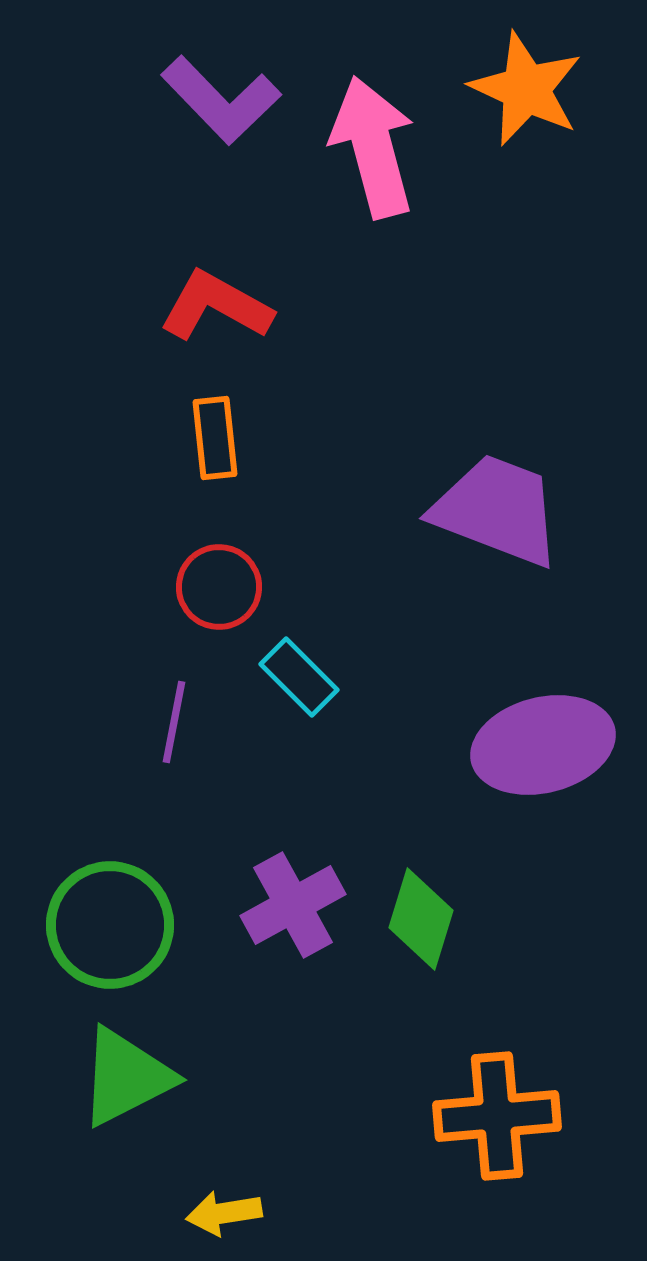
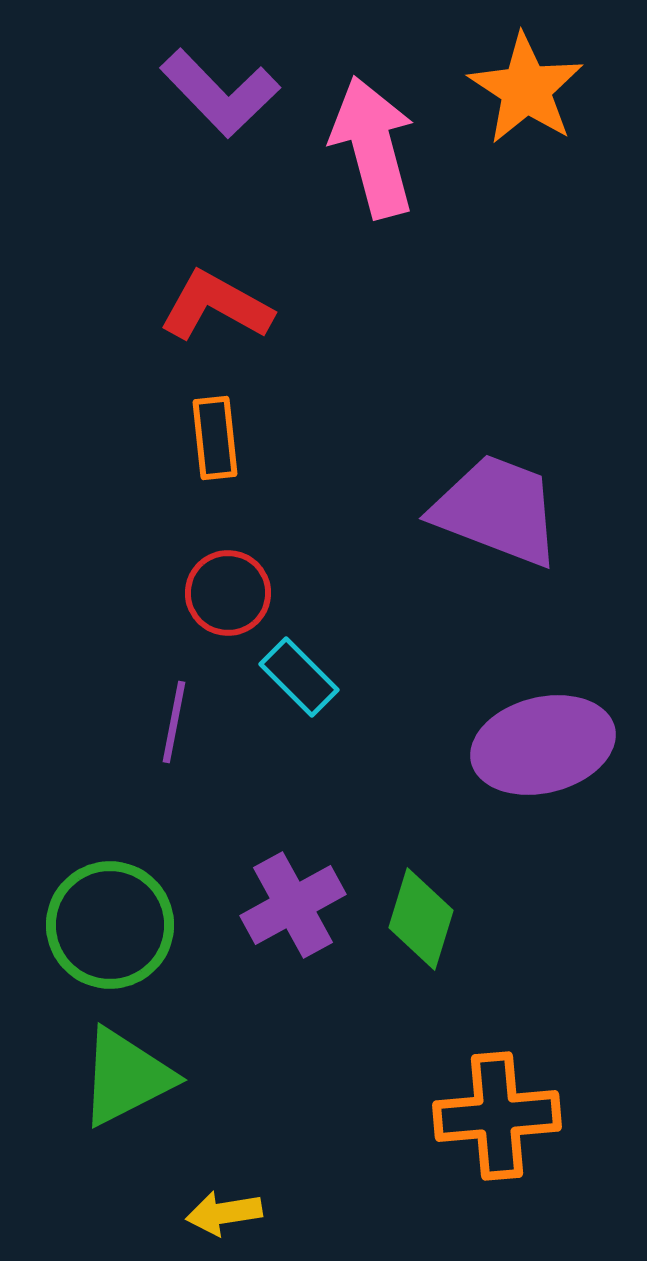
orange star: rotated 8 degrees clockwise
purple L-shape: moved 1 px left, 7 px up
red circle: moved 9 px right, 6 px down
